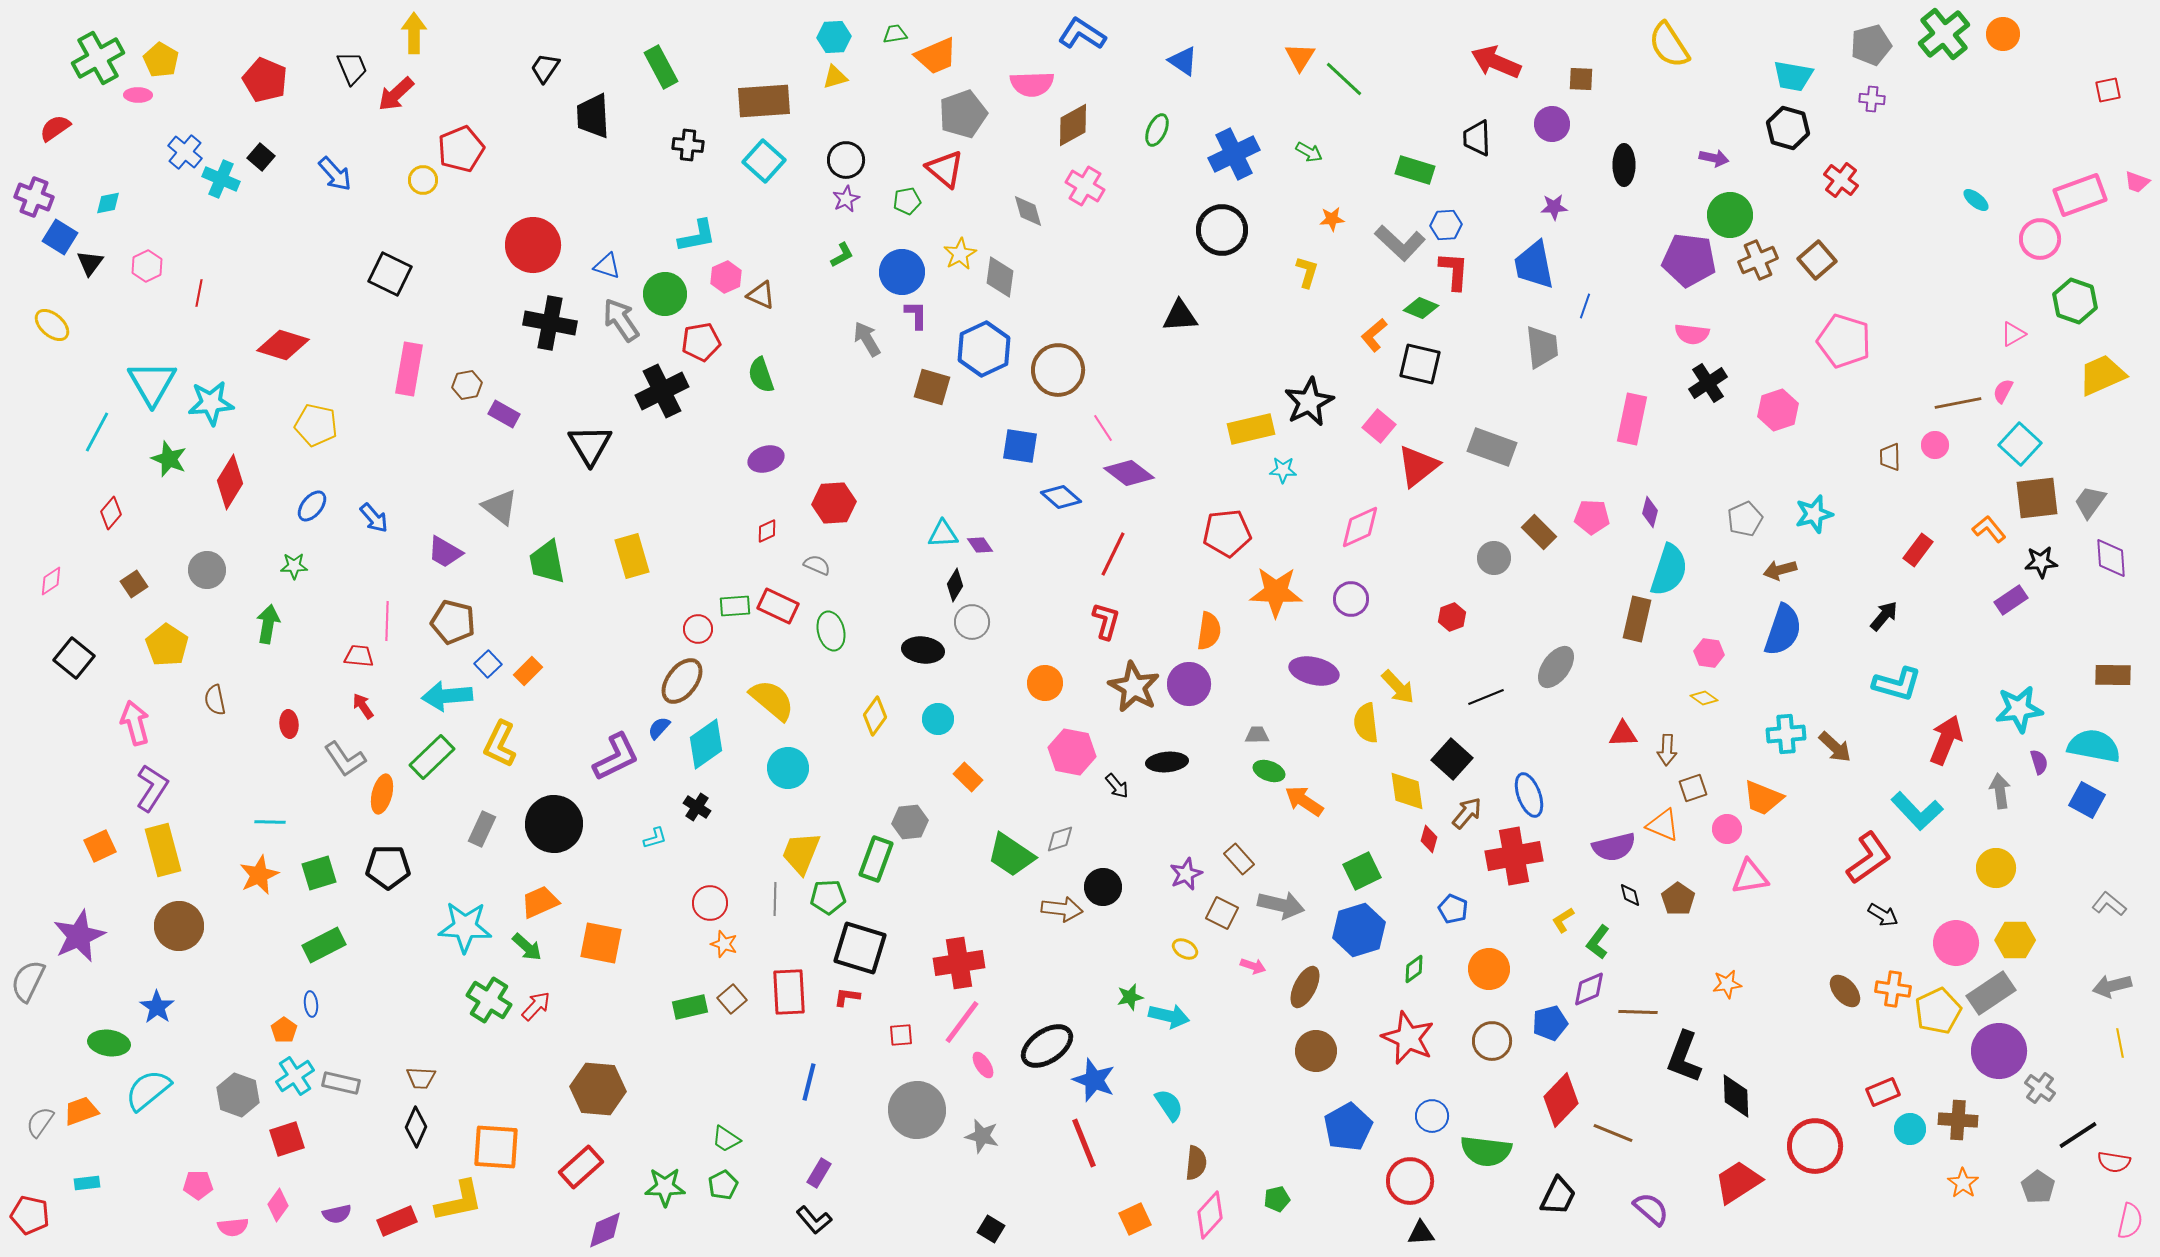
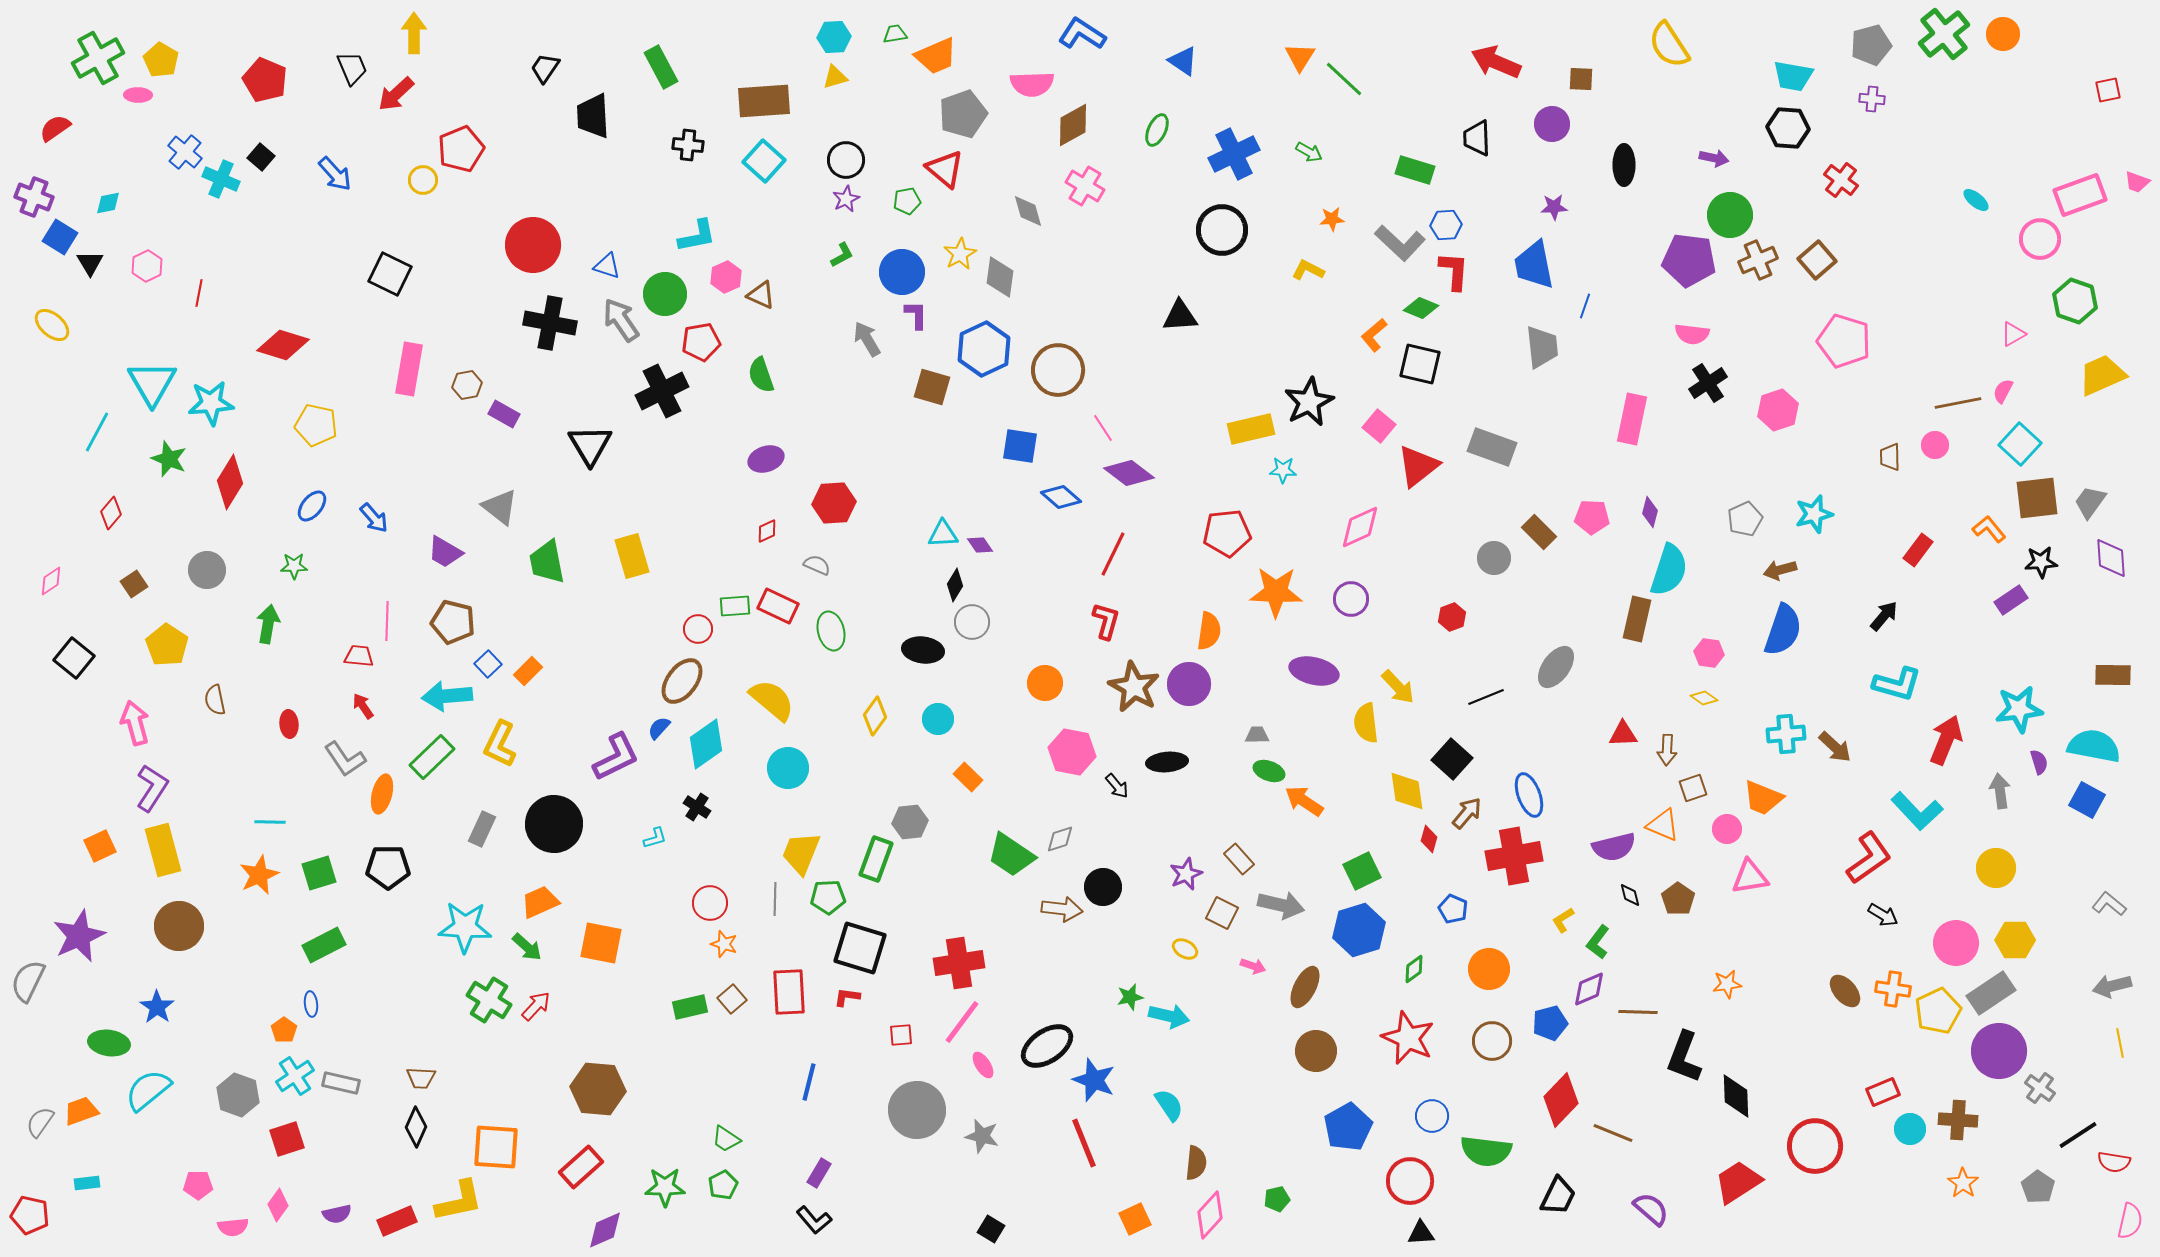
black hexagon at (1788, 128): rotated 12 degrees counterclockwise
black triangle at (90, 263): rotated 8 degrees counterclockwise
yellow L-shape at (1307, 272): moved 1 px right, 2 px up; rotated 80 degrees counterclockwise
